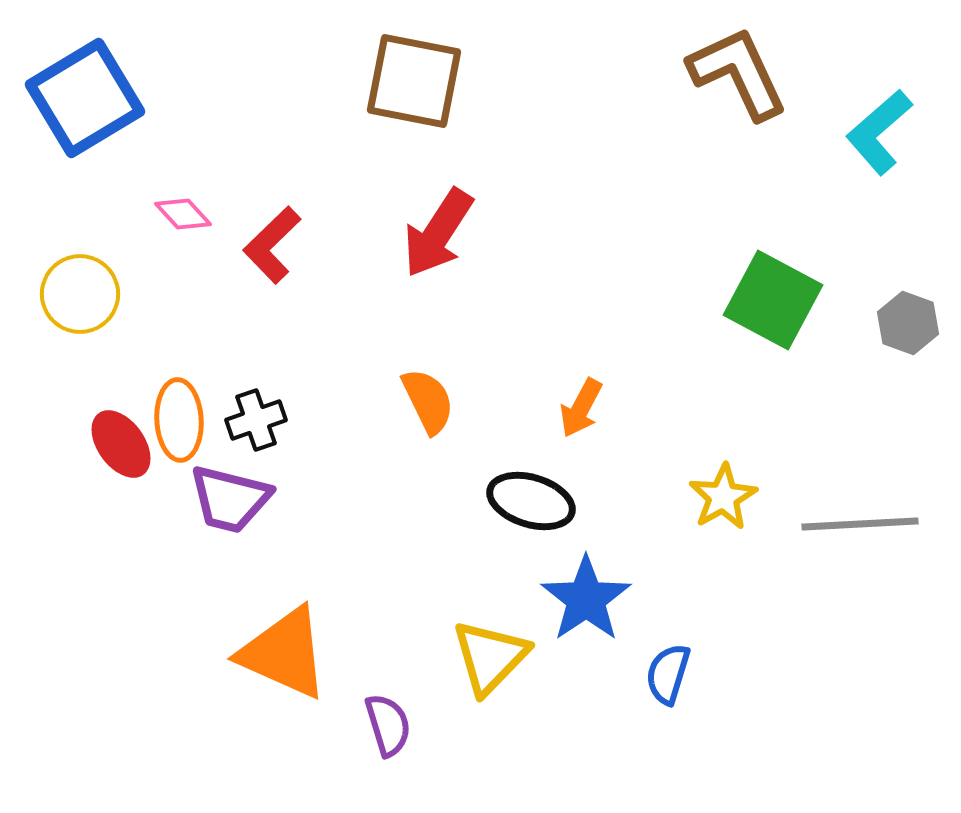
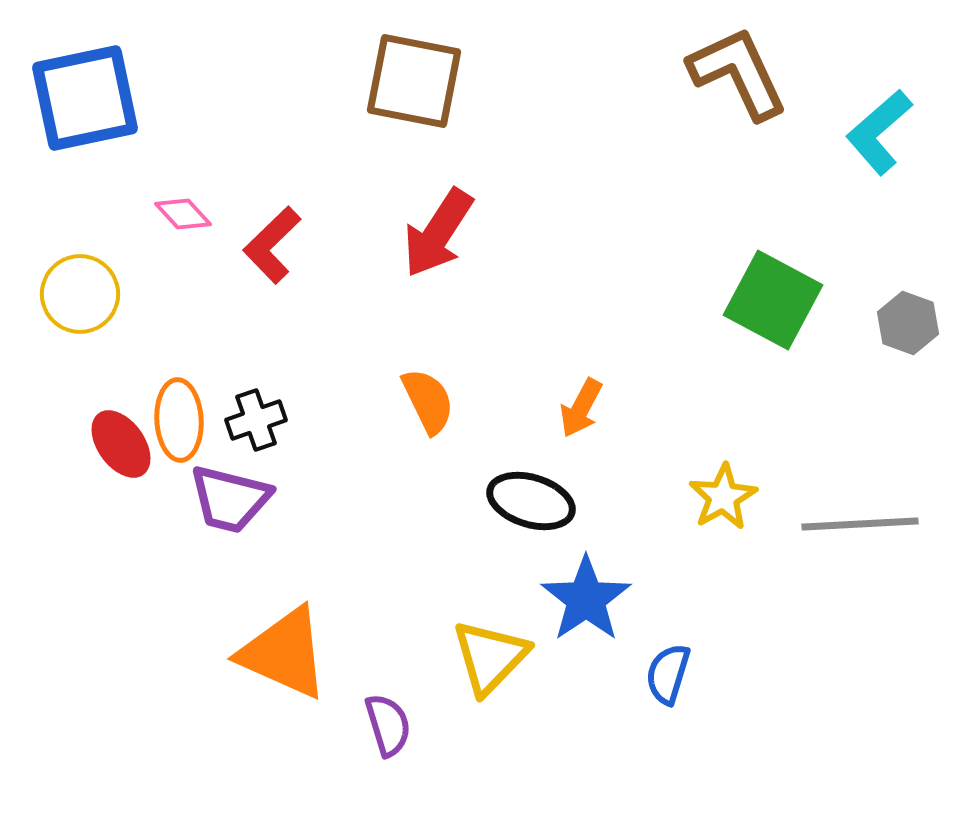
blue square: rotated 19 degrees clockwise
